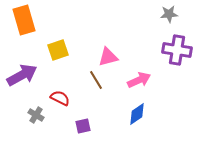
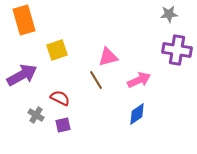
yellow square: moved 1 px left
purple square: moved 20 px left, 1 px up
